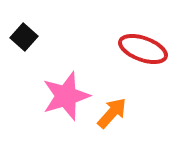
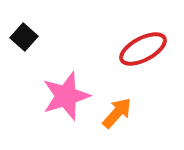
red ellipse: rotated 48 degrees counterclockwise
orange arrow: moved 5 px right
